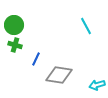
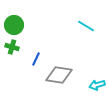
cyan line: rotated 30 degrees counterclockwise
green cross: moved 3 px left, 2 px down
